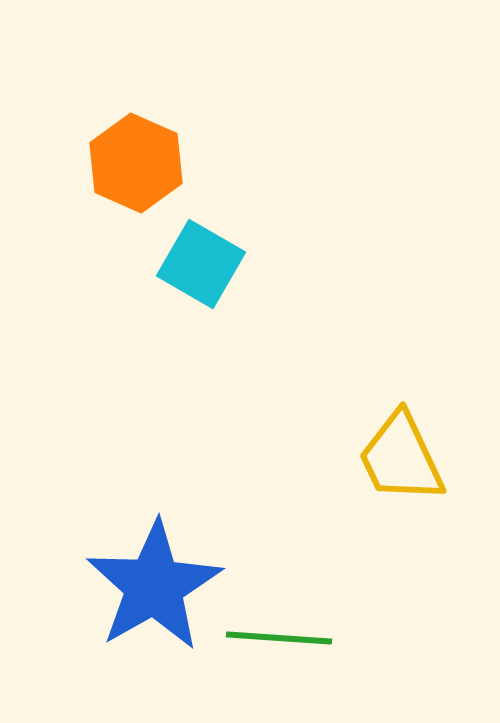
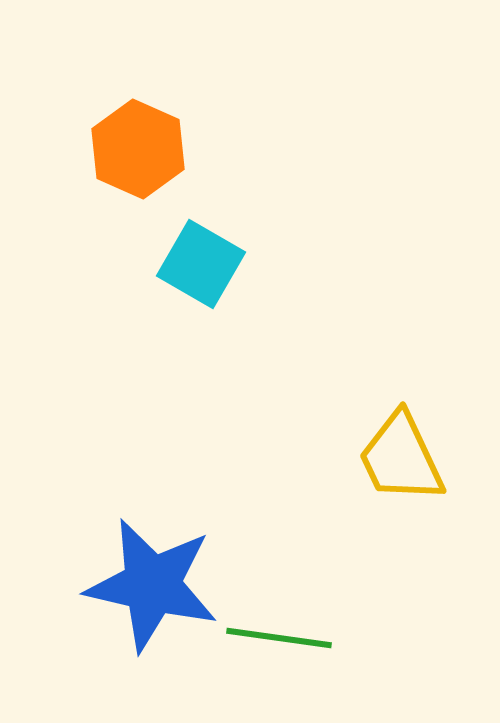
orange hexagon: moved 2 px right, 14 px up
blue star: moved 2 px left, 1 px up; rotated 29 degrees counterclockwise
green line: rotated 4 degrees clockwise
